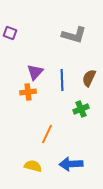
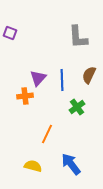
gray L-shape: moved 4 px right, 2 px down; rotated 70 degrees clockwise
purple triangle: moved 3 px right, 6 px down
brown semicircle: moved 3 px up
orange cross: moved 3 px left, 4 px down
green cross: moved 4 px left, 2 px up; rotated 14 degrees counterclockwise
blue arrow: rotated 55 degrees clockwise
